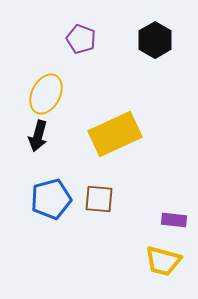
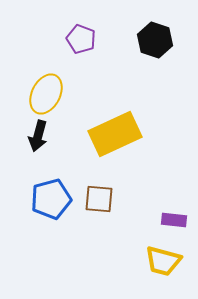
black hexagon: rotated 12 degrees counterclockwise
